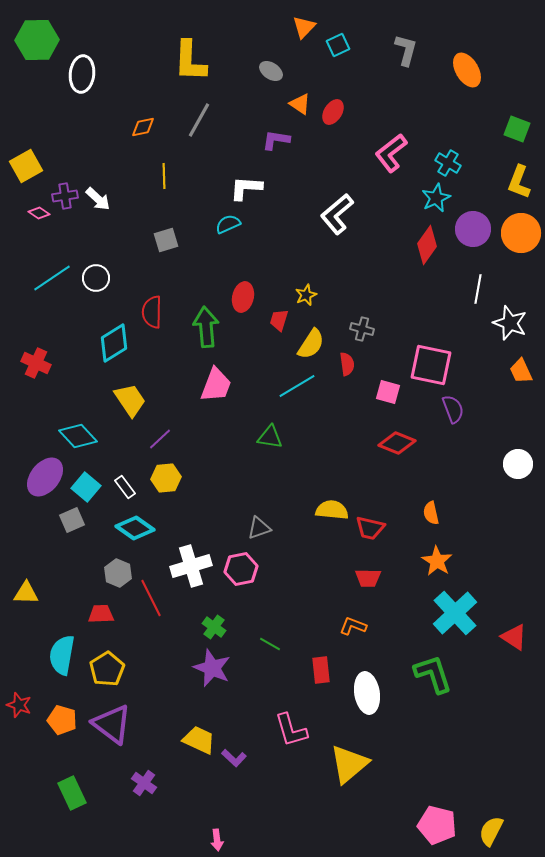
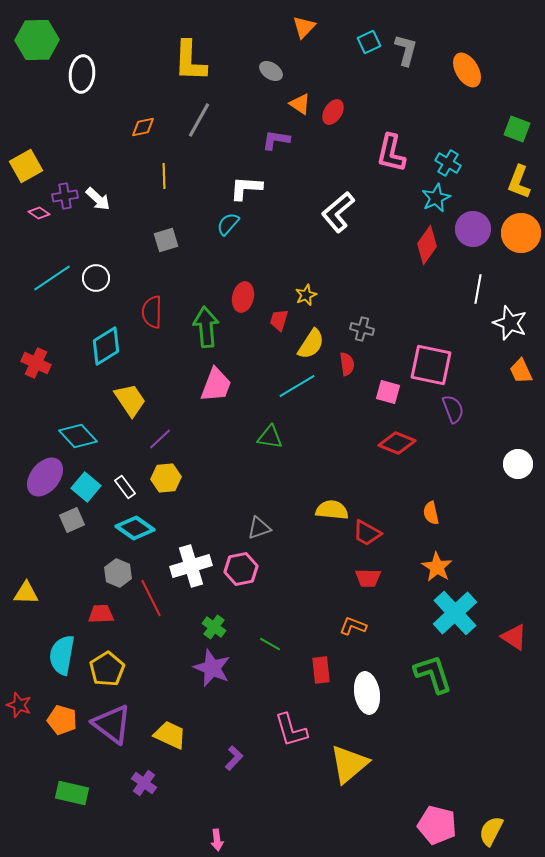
cyan square at (338, 45): moved 31 px right, 3 px up
pink L-shape at (391, 153): rotated 39 degrees counterclockwise
white L-shape at (337, 214): moved 1 px right, 2 px up
cyan semicircle at (228, 224): rotated 25 degrees counterclockwise
cyan diamond at (114, 343): moved 8 px left, 3 px down
red trapezoid at (370, 528): moved 3 px left, 5 px down; rotated 16 degrees clockwise
orange star at (437, 561): moved 6 px down
yellow trapezoid at (199, 740): moved 29 px left, 5 px up
purple L-shape at (234, 758): rotated 90 degrees counterclockwise
green rectangle at (72, 793): rotated 52 degrees counterclockwise
